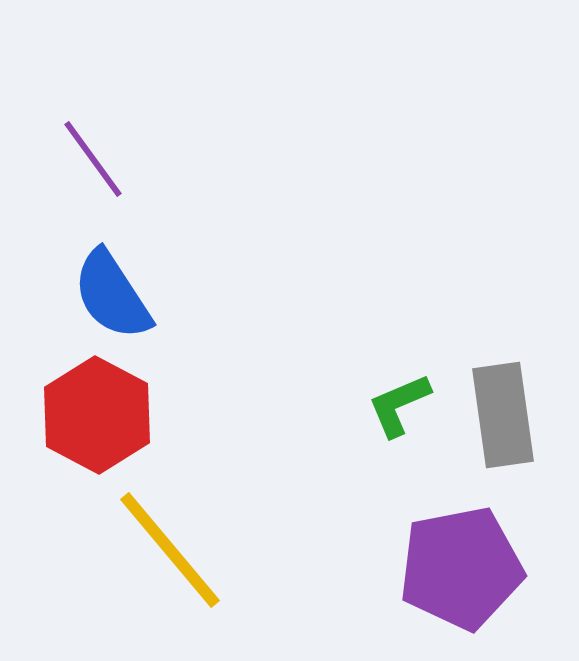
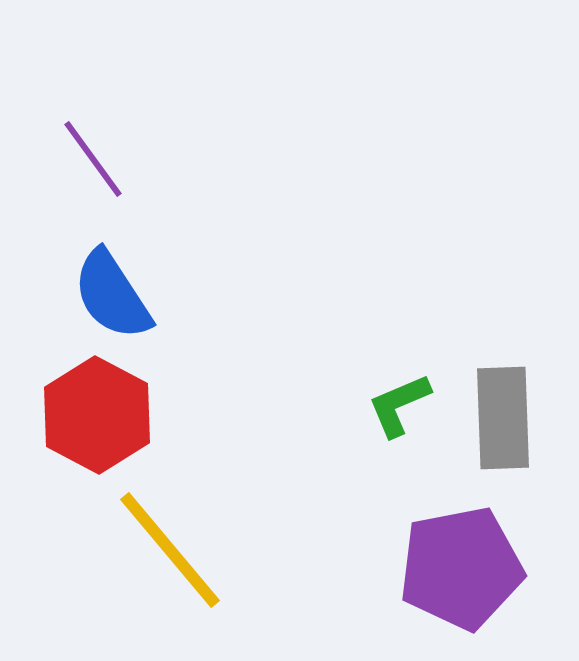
gray rectangle: moved 3 px down; rotated 6 degrees clockwise
